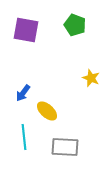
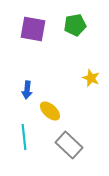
green pentagon: rotated 30 degrees counterclockwise
purple square: moved 7 px right, 1 px up
blue arrow: moved 4 px right, 3 px up; rotated 30 degrees counterclockwise
yellow ellipse: moved 3 px right
gray rectangle: moved 4 px right, 2 px up; rotated 40 degrees clockwise
